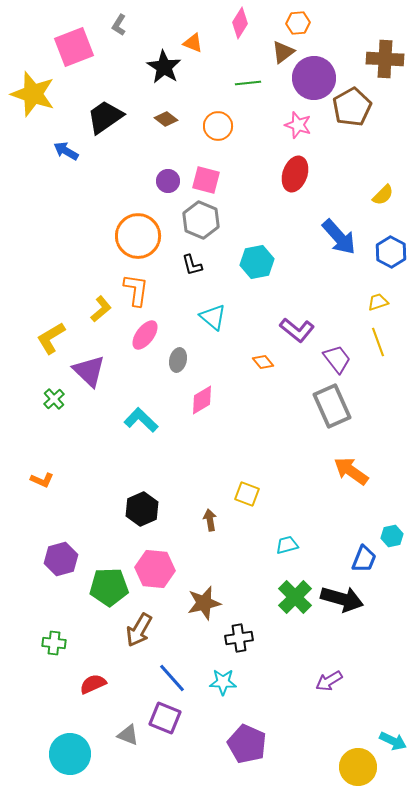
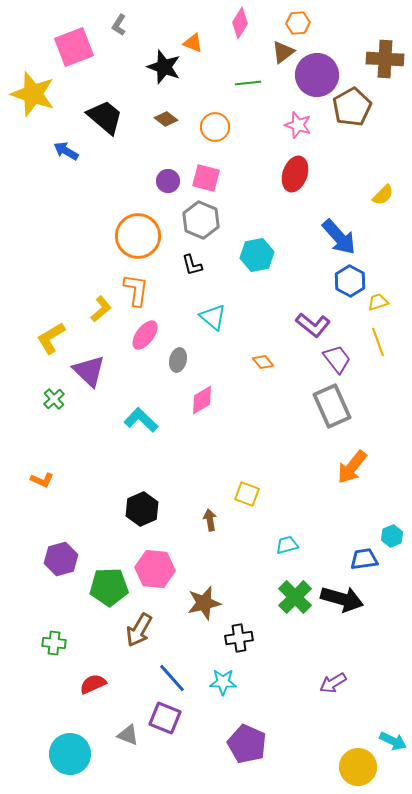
black star at (164, 67): rotated 12 degrees counterclockwise
purple circle at (314, 78): moved 3 px right, 3 px up
black trapezoid at (105, 117): rotated 75 degrees clockwise
orange circle at (218, 126): moved 3 px left, 1 px down
pink square at (206, 180): moved 2 px up
blue hexagon at (391, 252): moved 41 px left, 29 px down
cyan hexagon at (257, 262): moved 7 px up
purple L-shape at (297, 330): moved 16 px right, 5 px up
orange arrow at (351, 471): moved 1 px right, 4 px up; rotated 87 degrees counterclockwise
cyan hexagon at (392, 536): rotated 10 degrees counterclockwise
blue trapezoid at (364, 559): rotated 120 degrees counterclockwise
purple arrow at (329, 681): moved 4 px right, 2 px down
